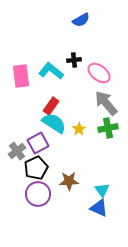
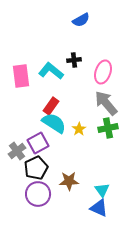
pink ellipse: moved 4 px right, 1 px up; rotated 70 degrees clockwise
